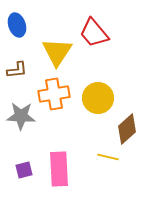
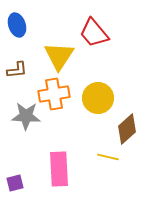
yellow triangle: moved 2 px right, 4 px down
gray star: moved 5 px right
purple square: moved 9 px left, 13 px down
